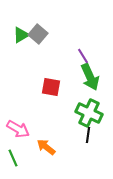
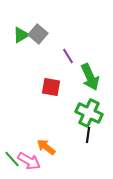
purple line: moved 15 px left
pink arrow: moved 11 px right, 32 px down
green line: moved 1 px left, 1 px down; rotated 18 degrees counterclockwise
